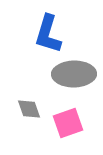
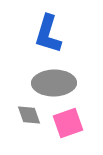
gray ellipse: moved 20 px left, 9 px down
gray diamond: moved 6 px down
